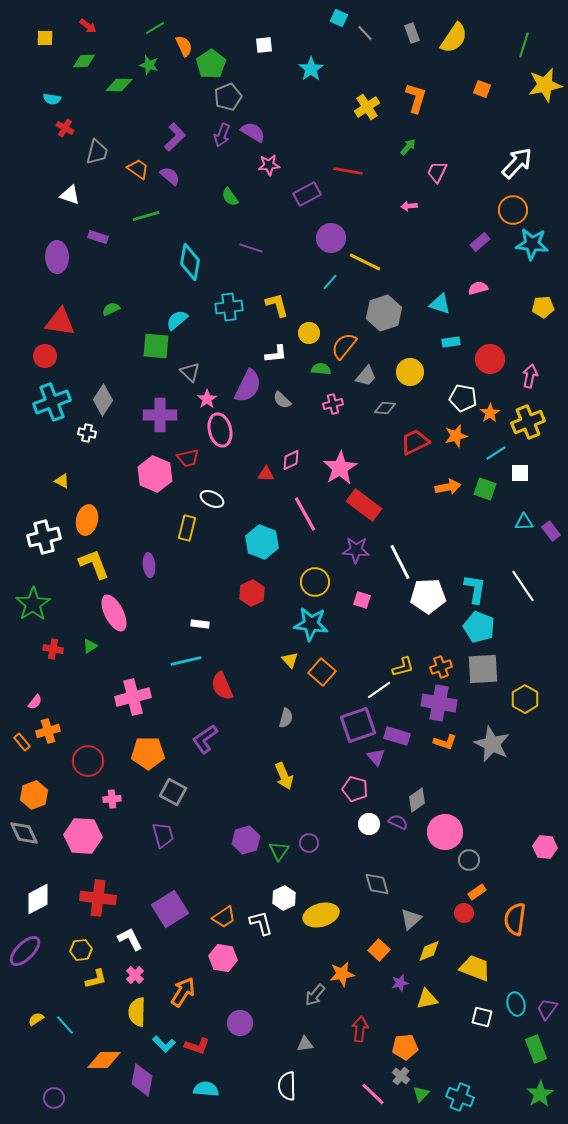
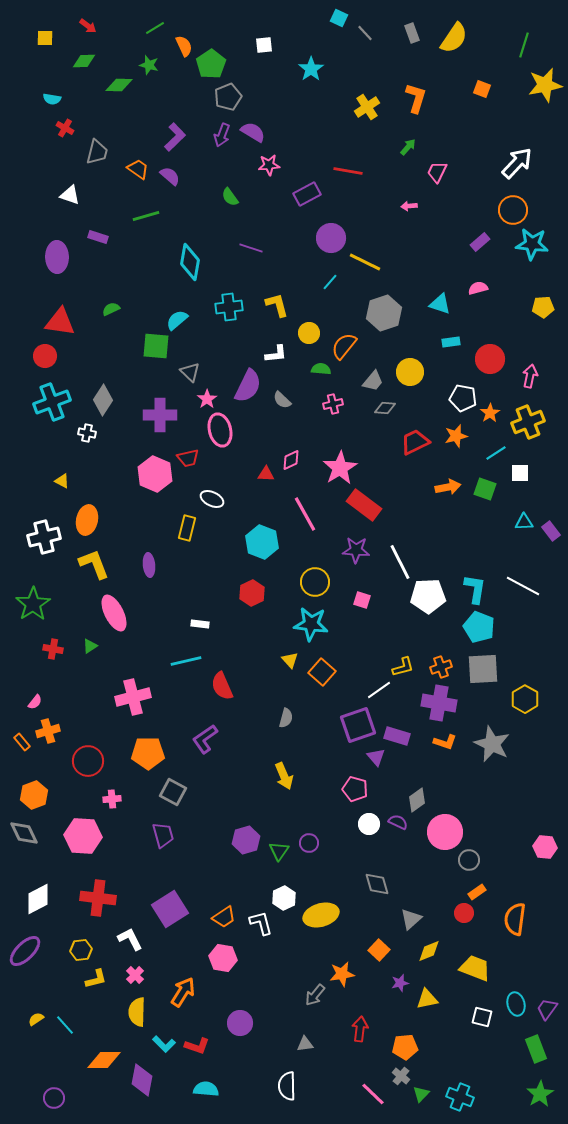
gray trapezoid at (366, 376): moved 7 px right, 5 px down
white line at (523, 586): rotated 28 degrees counterclockwise
